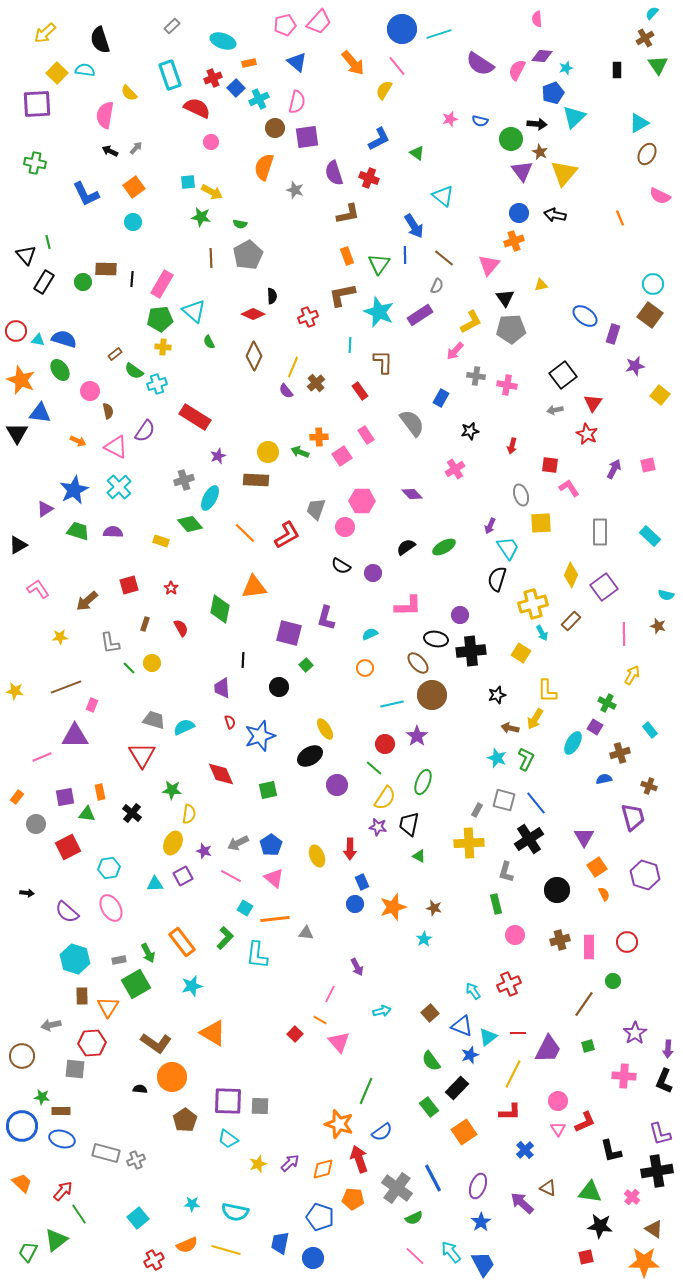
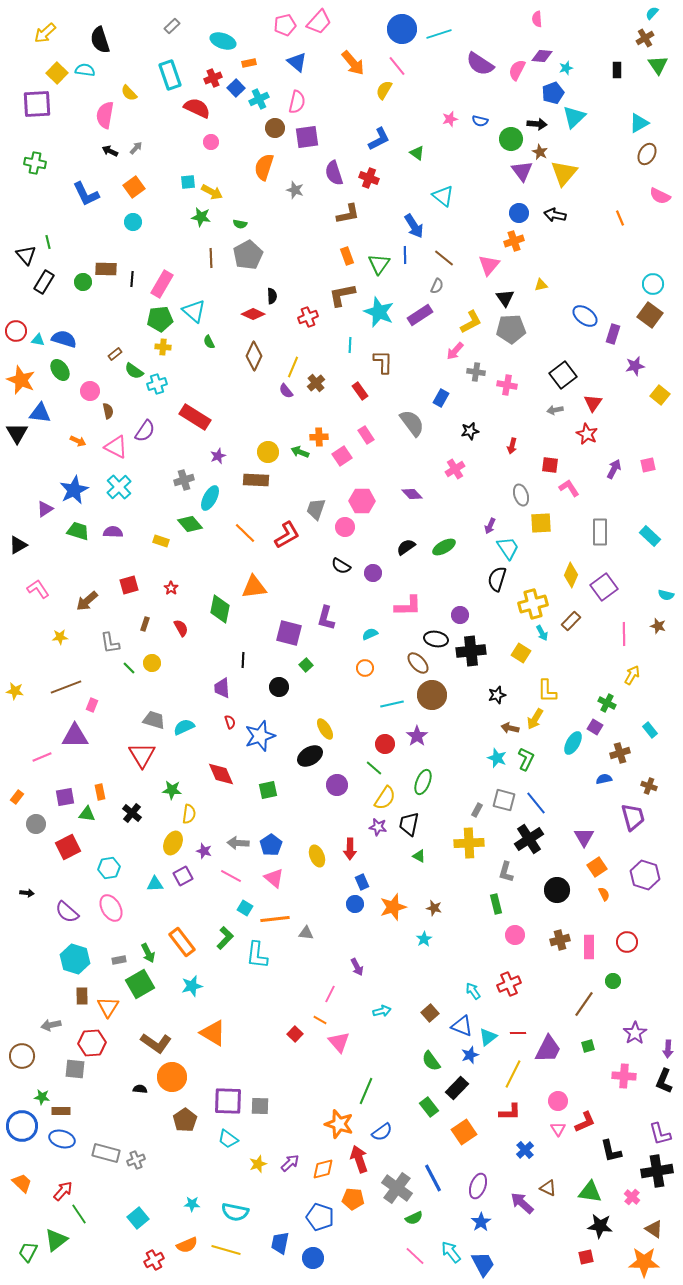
gray cross at (476, 376): moved 4 px up
gray arrow at (238, 843): rotated 30 degrees clockwise
green square at (136, 984): moved 4 px right
